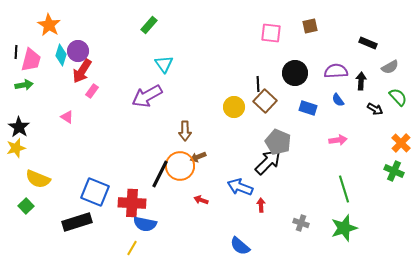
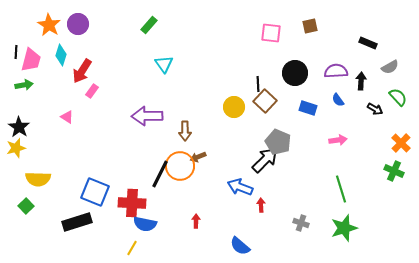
purple circle at (78, 51): moved 27 px up
purple arrow at (147, 96): moved 20 px down; rotated 28 degrees clockwise
black arrow at (268, 162): moved 3 px left, 2 px up
yellow semicircle at (38, 179): rotated 20 degrees counterclockwise
green line at (344, 189): moved 3 px left
red arrow at (201, 200): moved 5 px left, 21 px down; rotated 72 degrees clockwise
